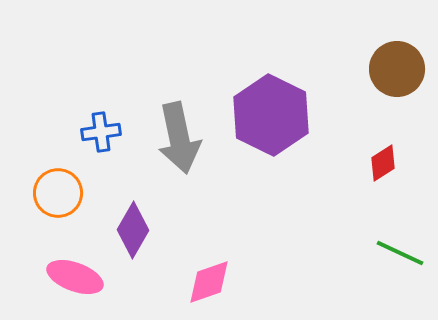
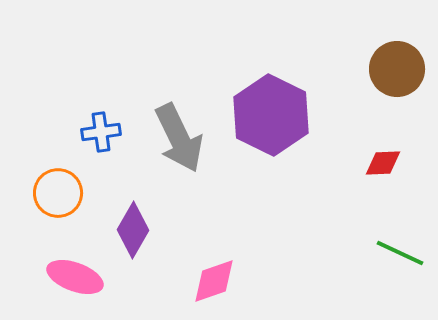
gray arrow: rotated 14 degrees counterclockwise
red diamond: rotated 30 degrees clockwise
pink diamond: moved 5 px right, 1 px up
